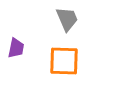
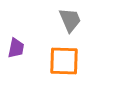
gray trapezoid: moved 3 px right, 1 px down
